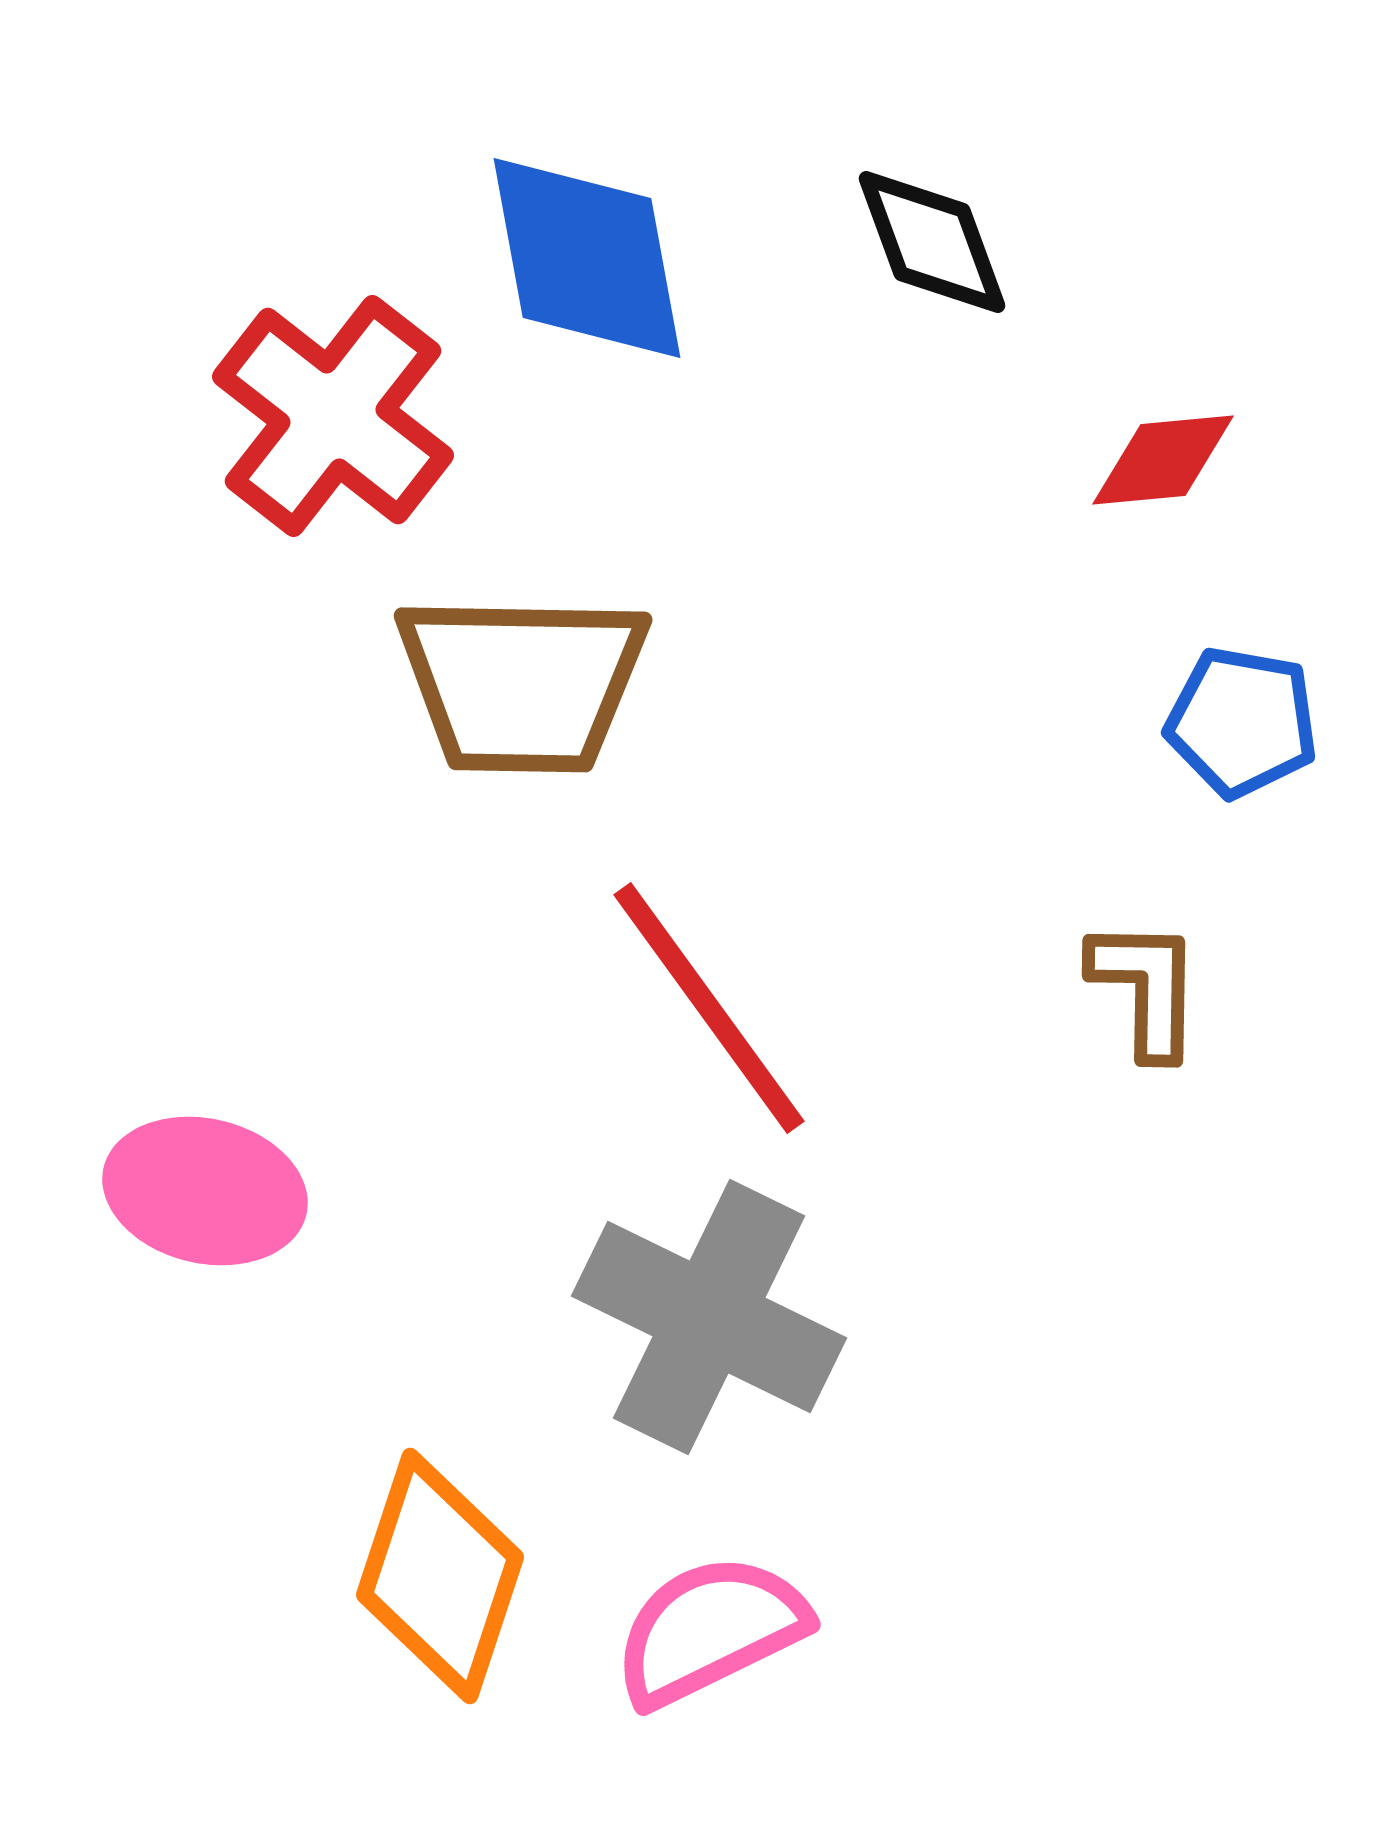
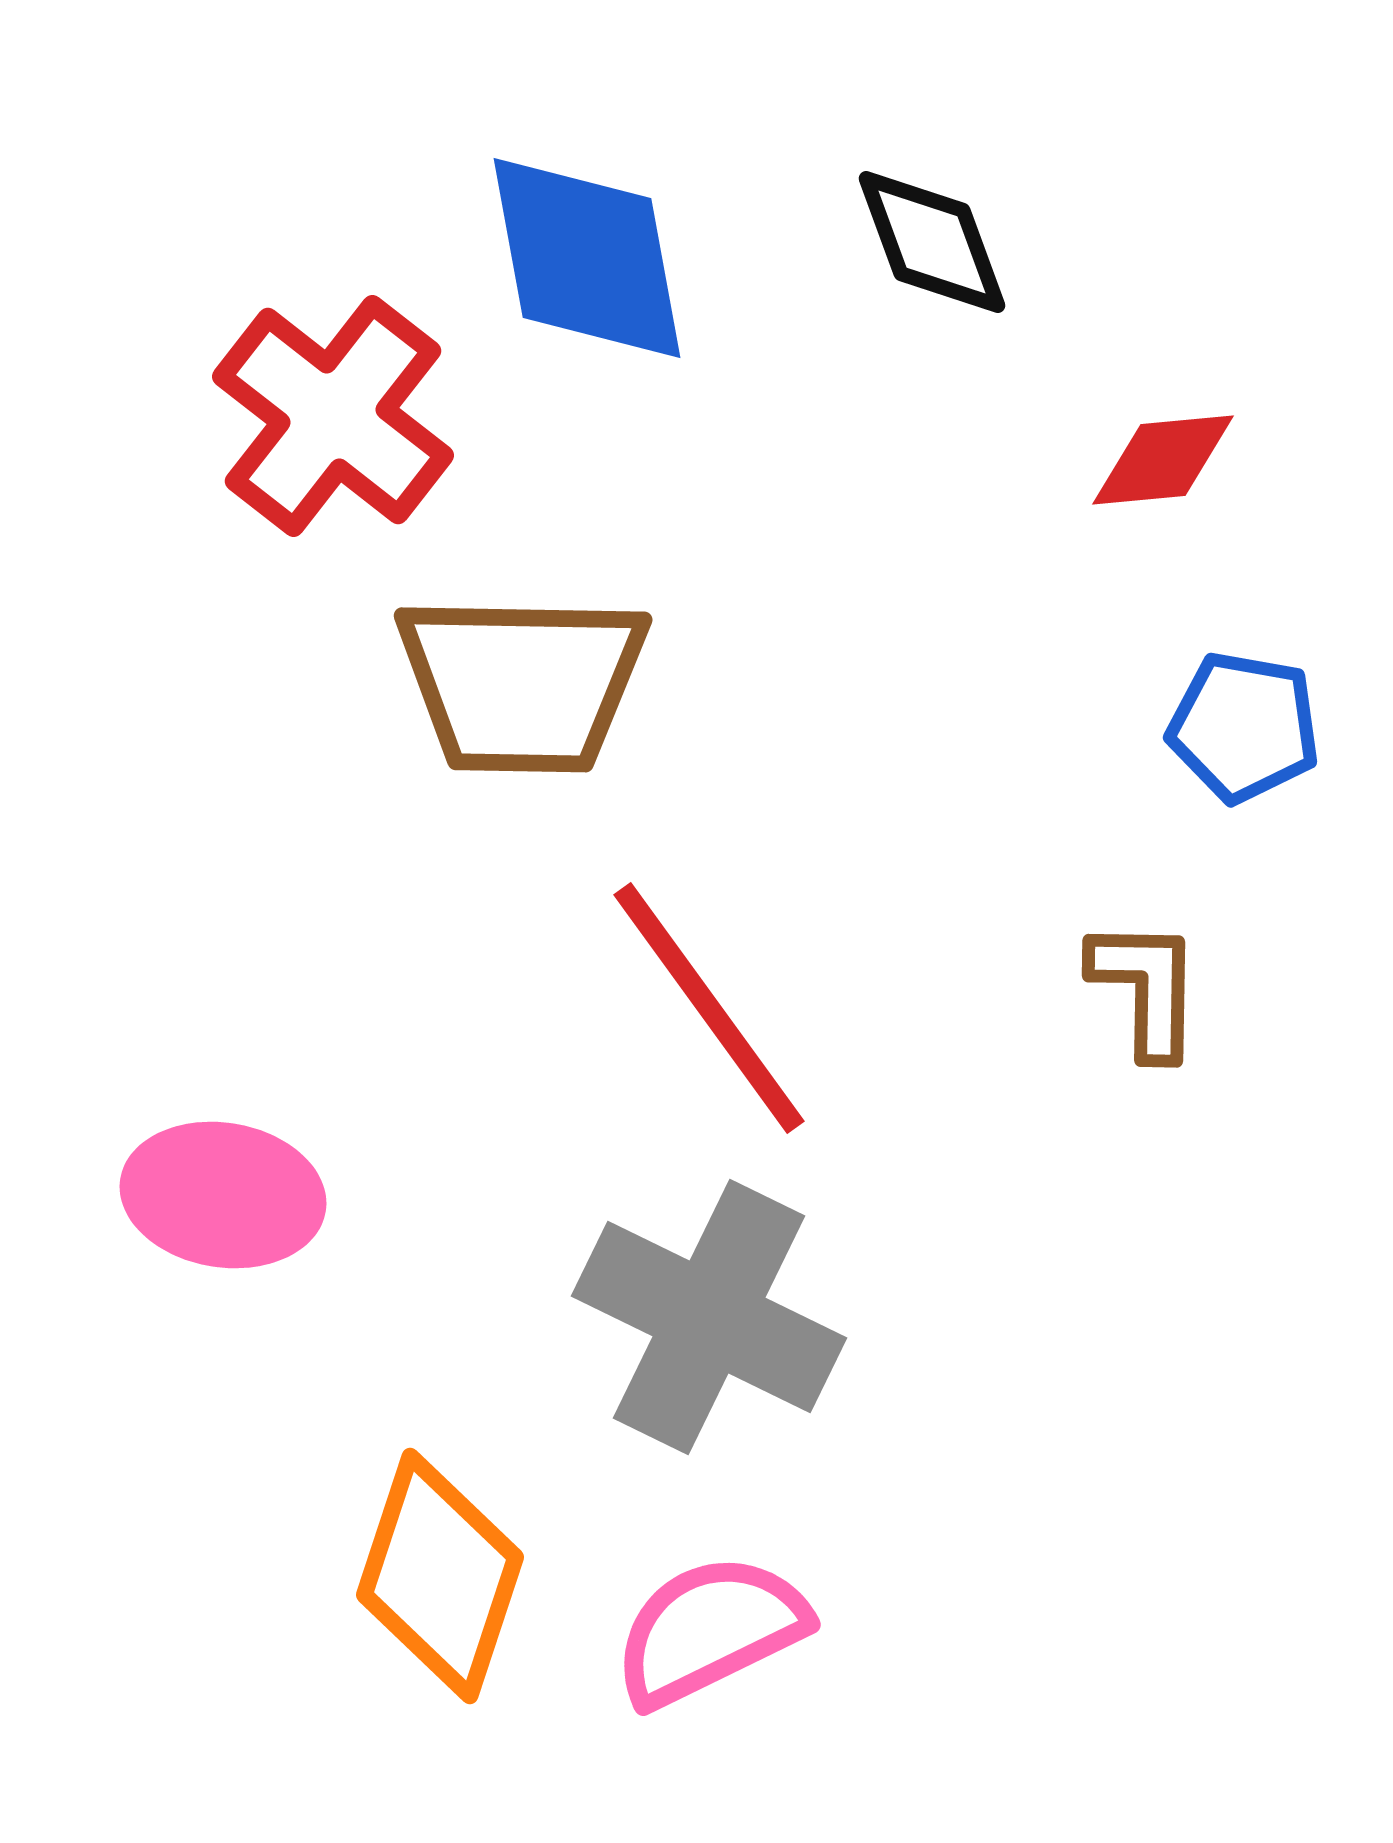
blue pentagon: moved 2 px right, 5 px down
pink ellipse: moved 18 px right, 4 px down; rotated 4 degrees counterclockwise
